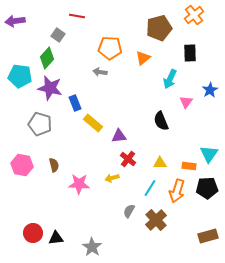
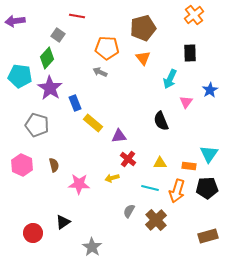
brown pentagon: moved 16 px left
orange pentagon: moved 3 px left
orange triangle: rotated 28 degrees counterclockwise
gray arrow: rotated 16 degrees clockwise
purple star: rotated 20 degrees clockwise
gray pentagon: moved 3 px left, 1 px down
pink hexagon: rotated 15 degrees clockwise
cyan line: rotated 72 degrees clockwise
black triangle: moved 7 px right, 16 px up; rotated 28 degrees counterclockwise
